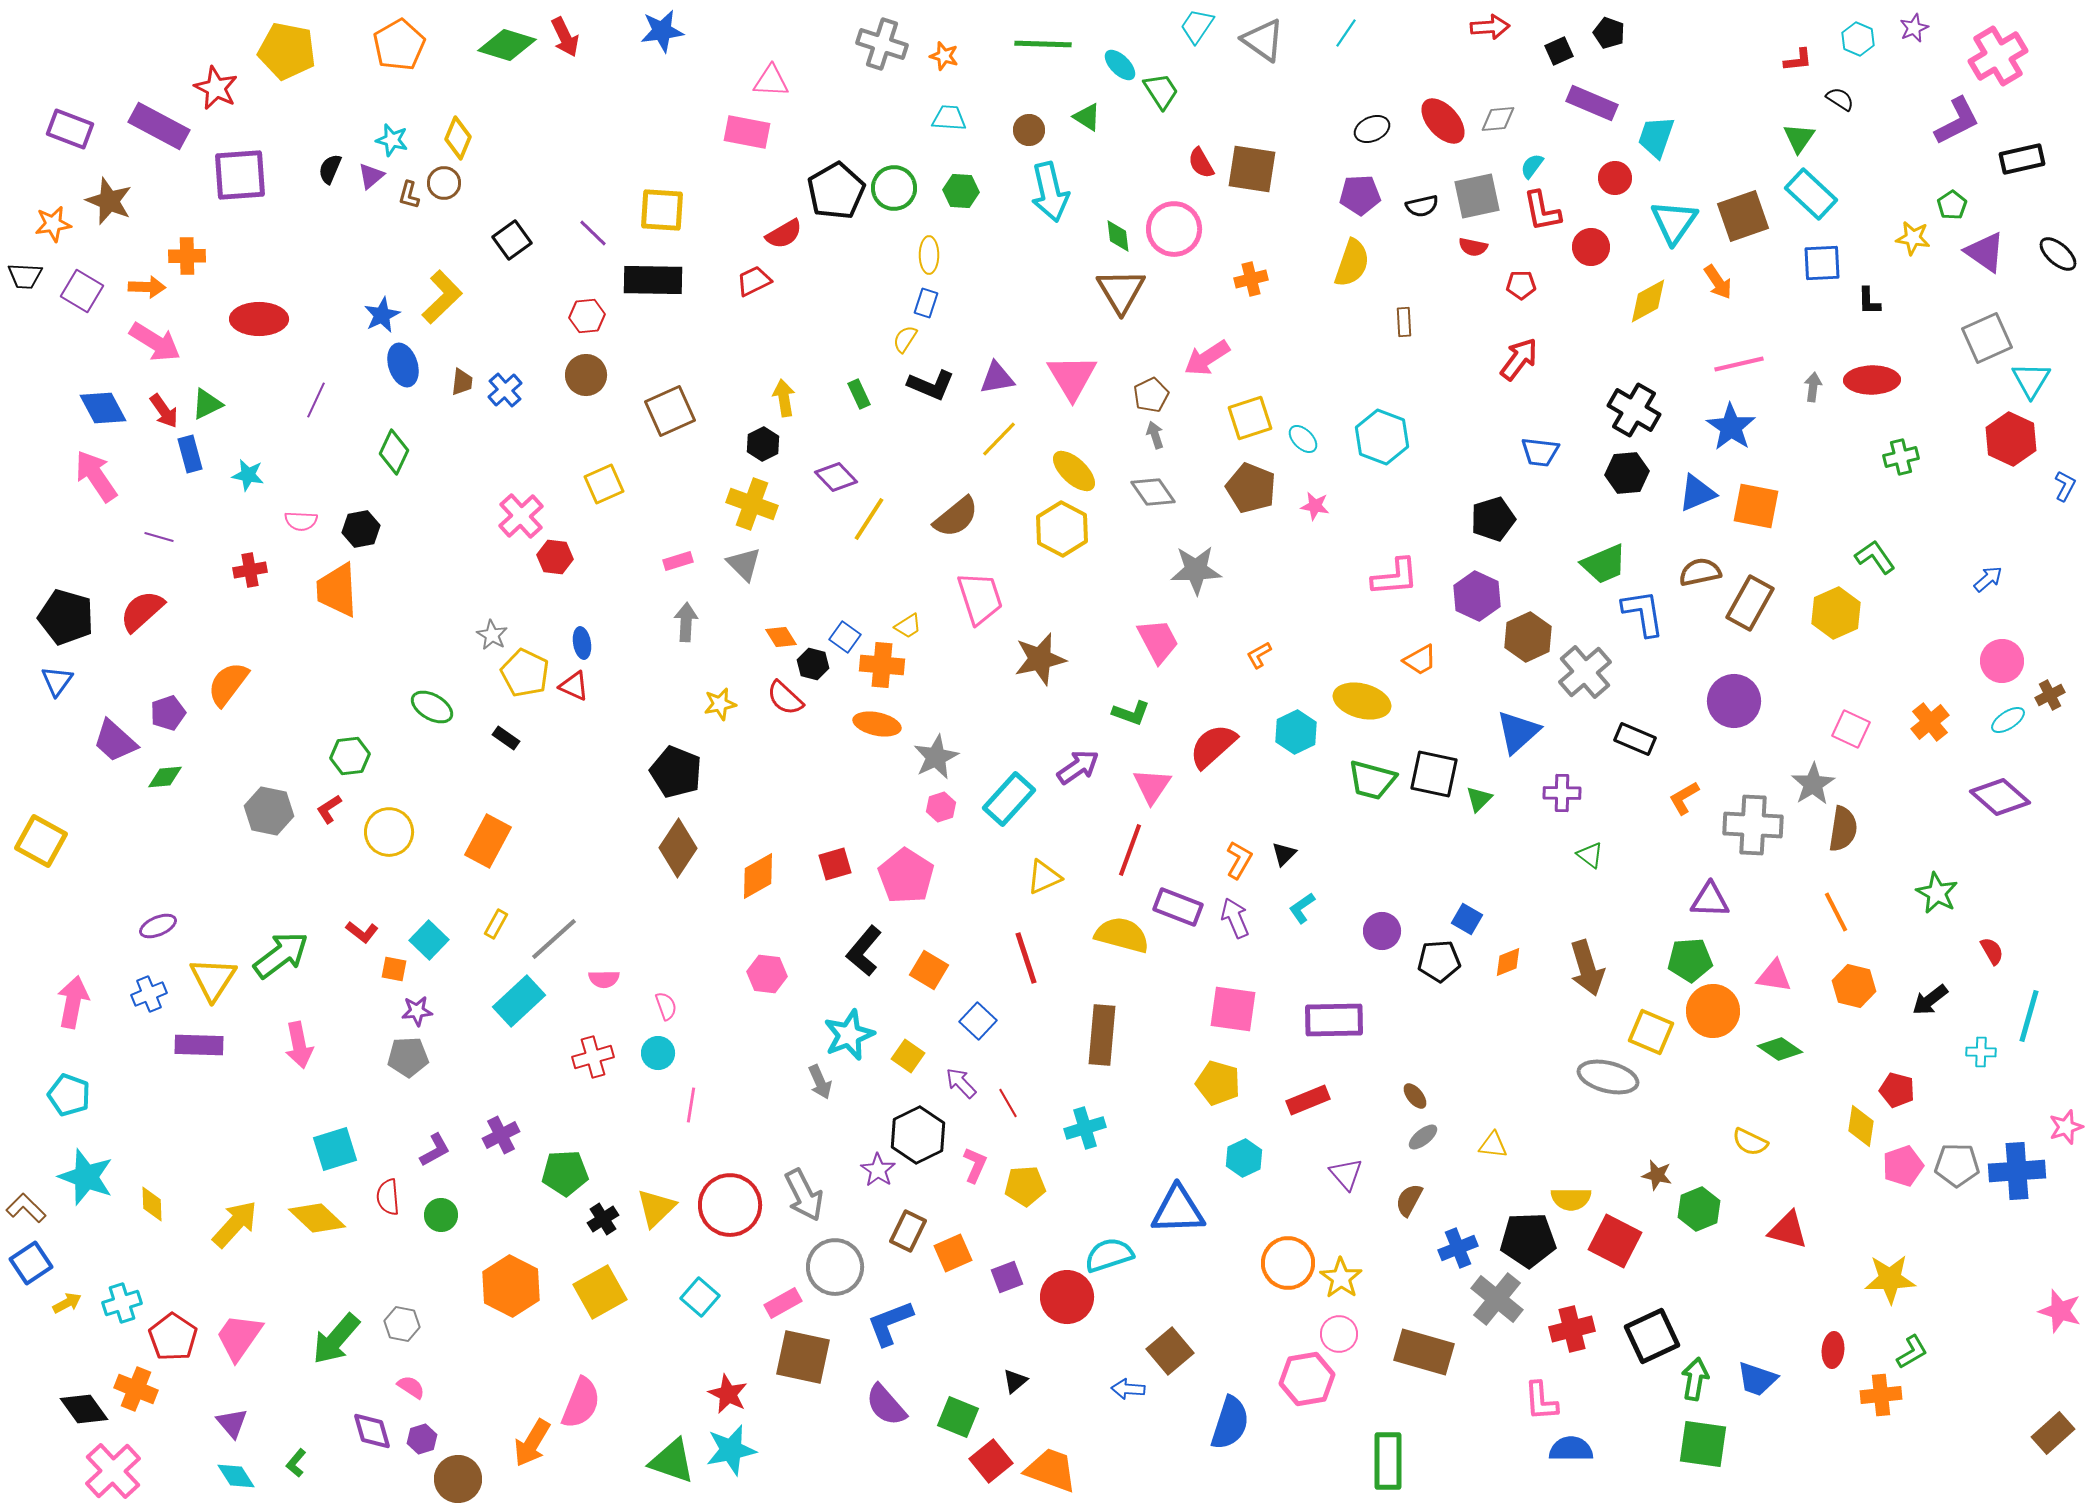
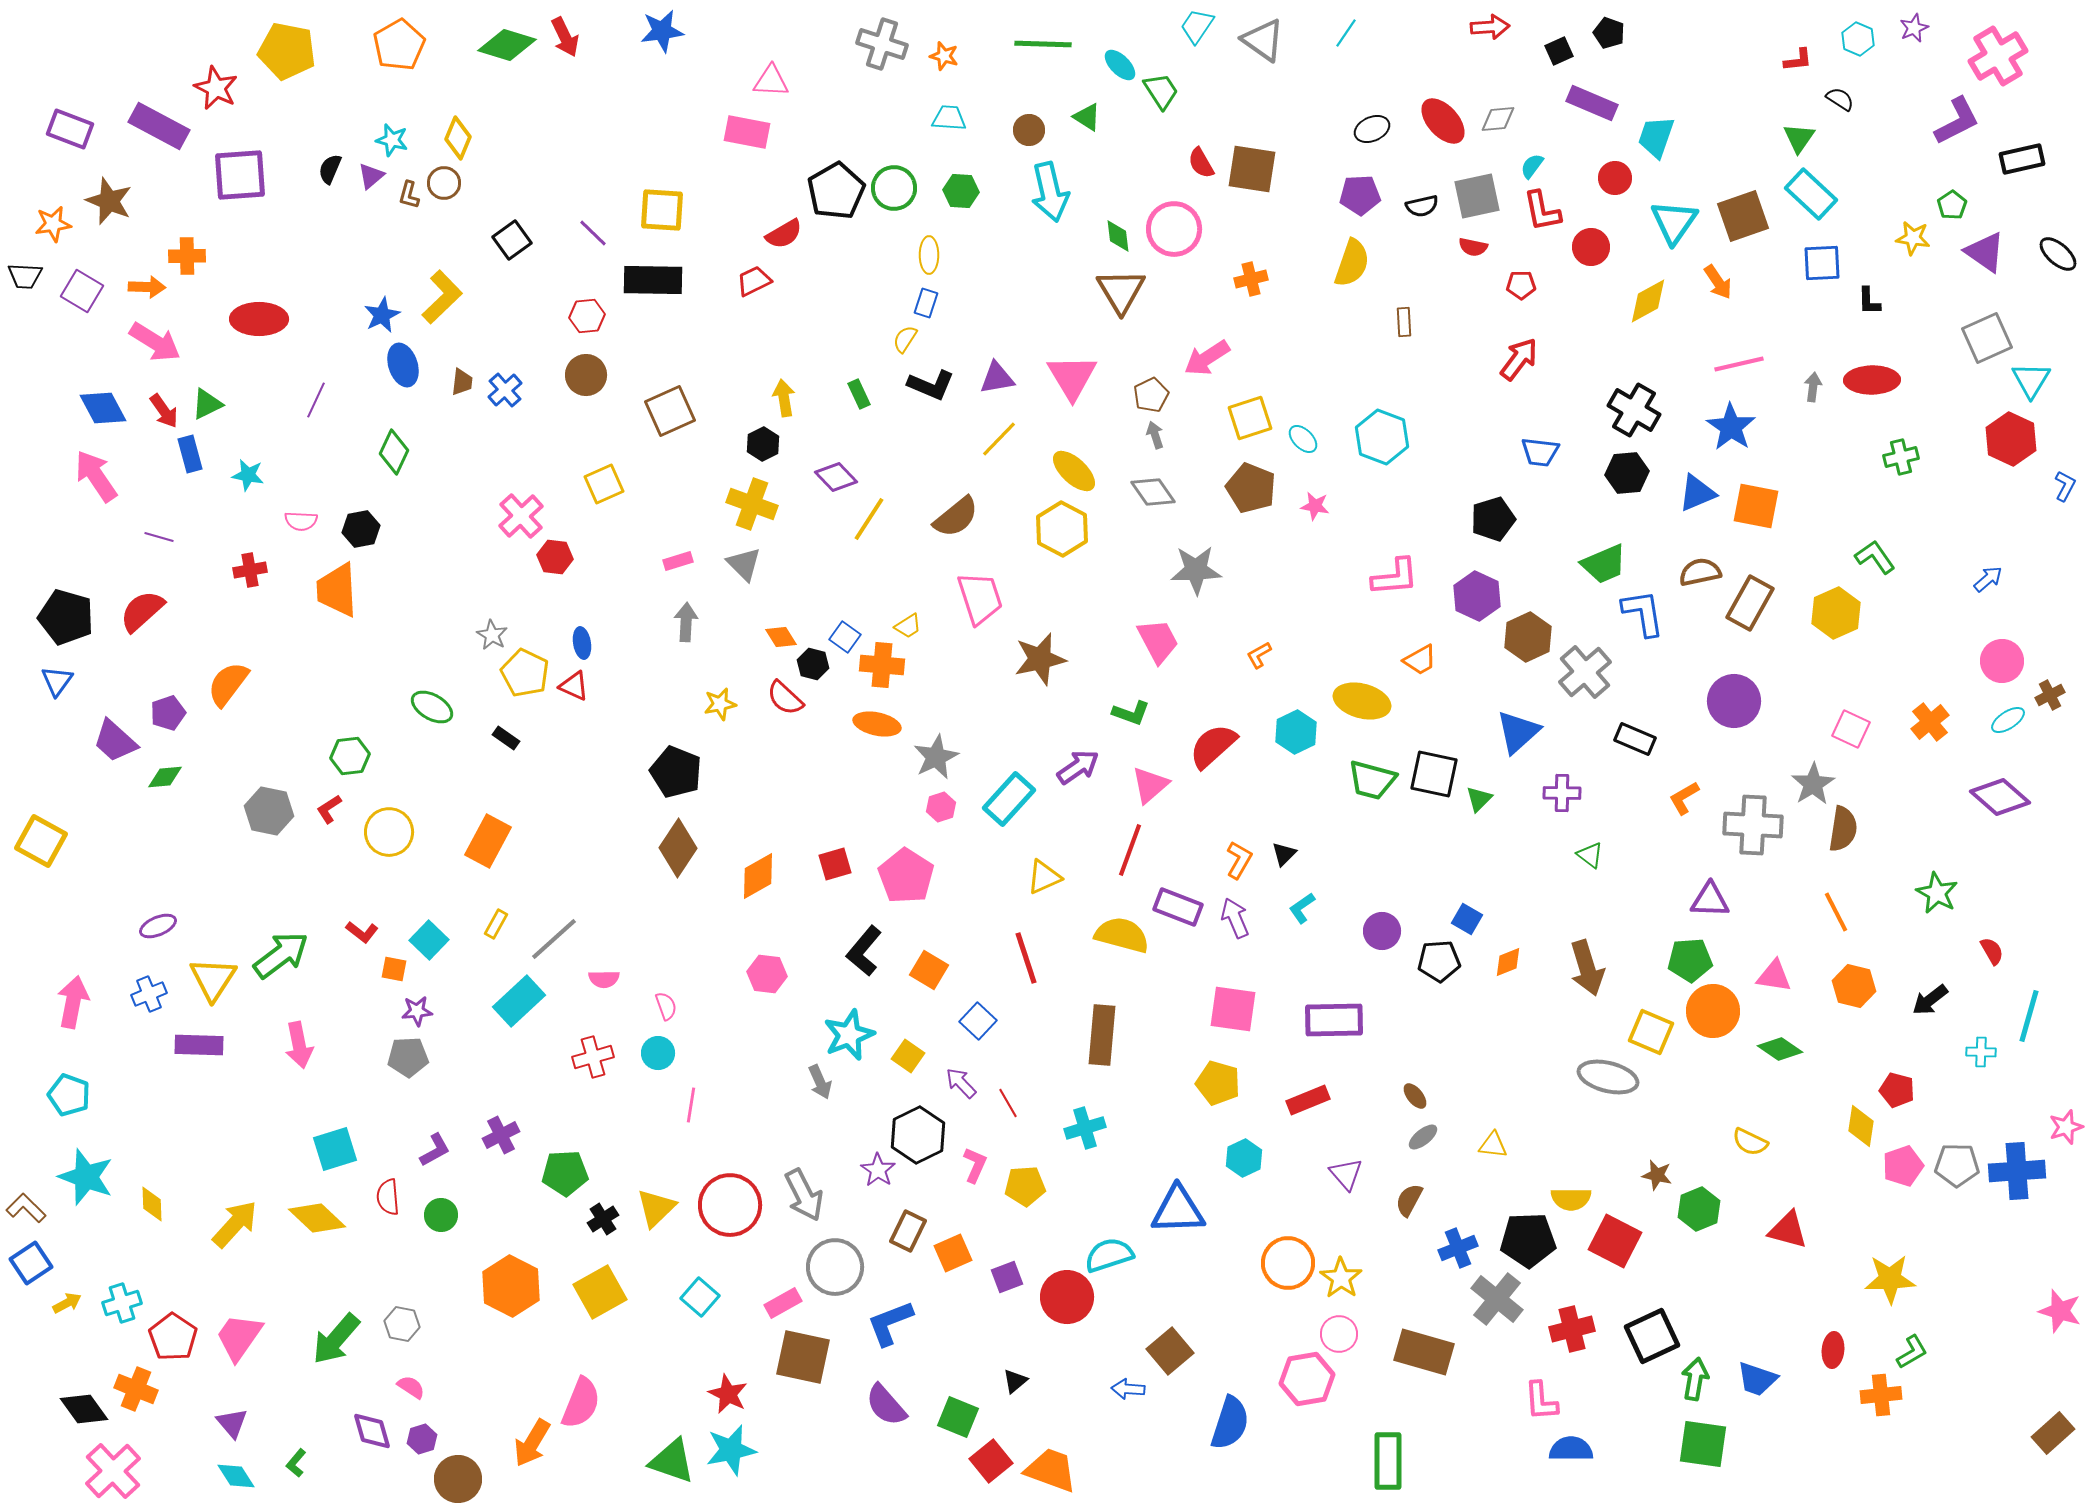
pink triangle at (1152, 786): moved 2 px left, 1 px up; rotated 15 degrees clockwise
